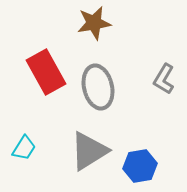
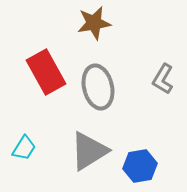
gray L-shape: moved 1 px left
